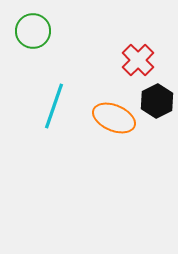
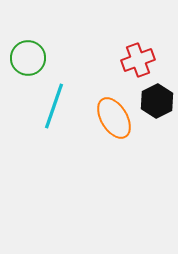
green circle: moved 5 px left, 27 px down
red cross: rotated 24 degrees clockwise
orange ellipse: rotated 36 degrees clockwise
